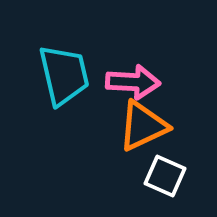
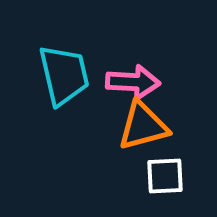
orange triangle: rotated 10 degrees clockwise
white square: rotated 27 degrees counterclockwise
